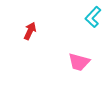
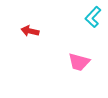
red arrow: rotated 102 degrees counterclockwise
